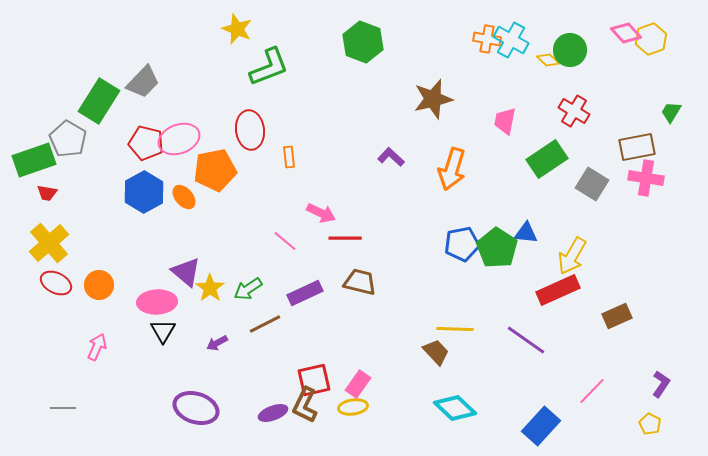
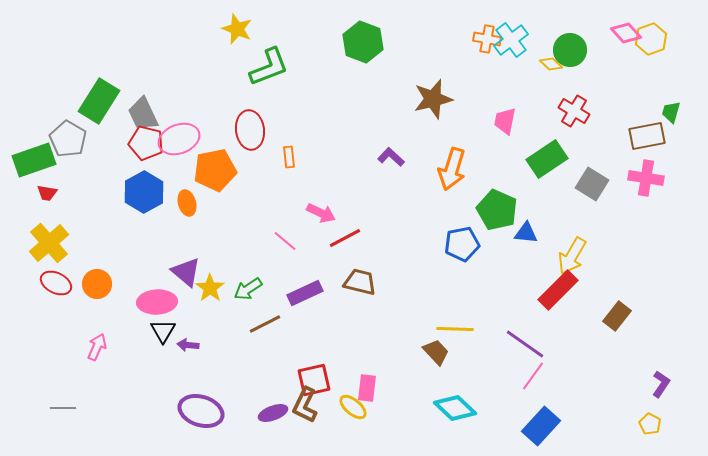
cyan cross at (511, 40): rotated 24 degrees clockwise
yellow diamond at (548, 60): moved 3 px right, 4 px down
gray trapezoid at (143, 82): moved 32 px down; rotated 111 degrees clockwise
green trapezoid at (671, 112): rotated 15 degrees counterclockwise
brown rectangle at (637, 147): moved 10 px right, 11 px up
orange ellipse at (184, 197): moved 3 px right, 6 px down; rotated 25 degrees clockwise
red line at (345, 238): rotated 28 degrees counterclockwise
green pentagon at (497, 248): moved 38 px up; rotated 9 degrees counterclockwise
orange circle at (99, 285): moved 2 px left, 1 px up
red rectangle at (558, 290): rotated 21 degrees counterclockwise
brown rectangle at (617, 316): rotated 28 degrees counterclockwise
purple line at (526, 340): moved 1 px left, 4 px down
purple arrow at (217, 343): moved 29 px left, 2 px down; rotated 35 degrees clockwise
pink rectangle at (358, 384): moved 9 px right, 4 px down; rotated 28 degrees counterclockwise
pink line at (592, 391): moved 59 px left, 15 px up; rotated 8 degrees counterclockwise
yellow ellipse at (353, 407): rotated 48 degrees clockwise
purple ellipse at (196, 408): moved 5 px right, 3 px down
